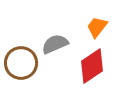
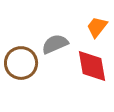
red diamond: rotated 66 degrees counterclockwise
